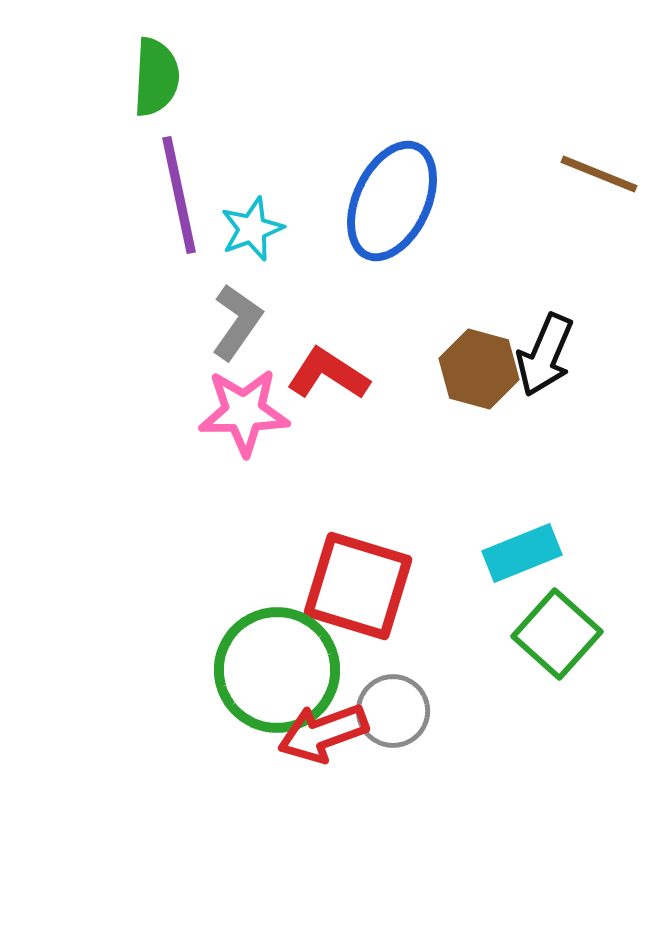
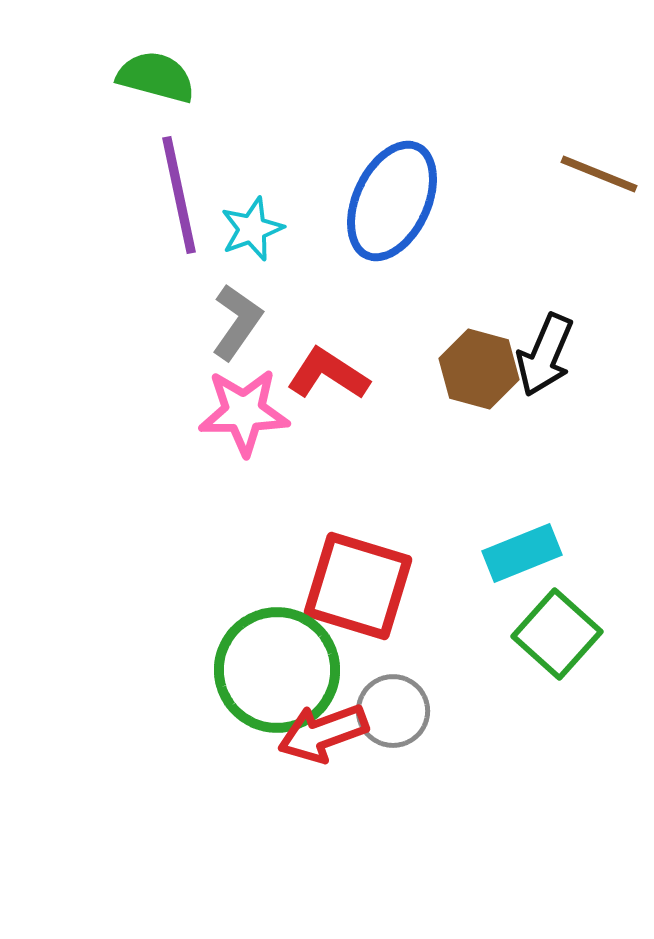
green semicircle: rotated 78 degrees counterclockwise
